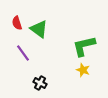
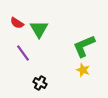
red semicircle: rotated 40 degrees counterclockwise
green triangle: rotated 24 degrees clockwise
green L-shape: rotated 10 degrees counterclockwise
